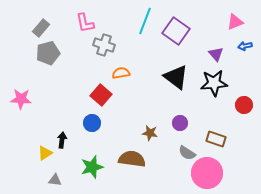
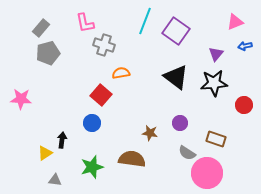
purple triangle: rotated 21 degrees clockwise
